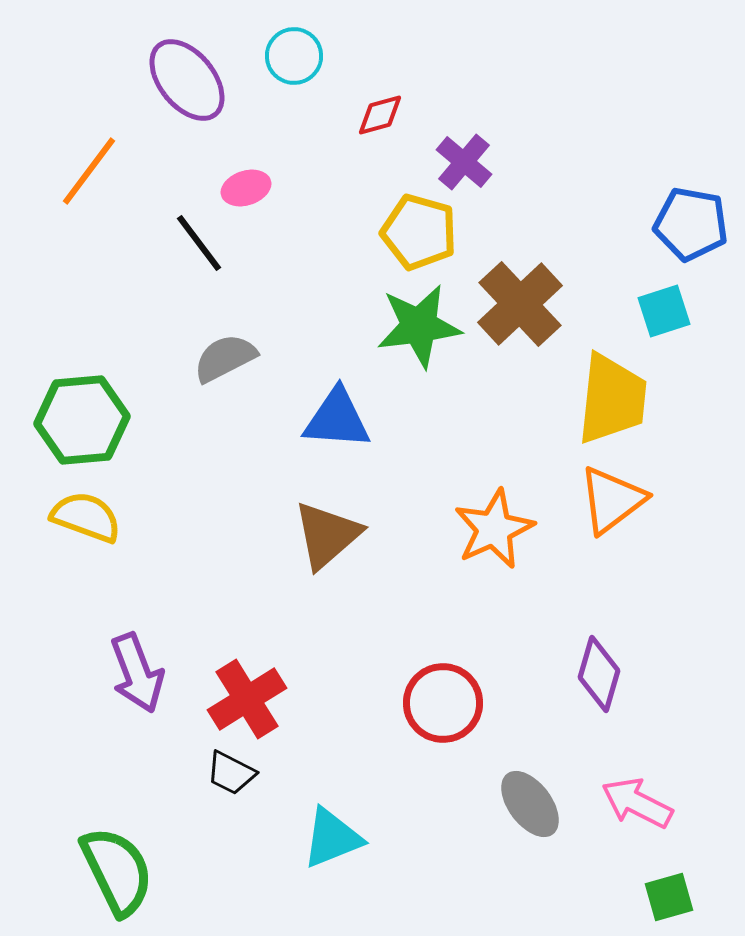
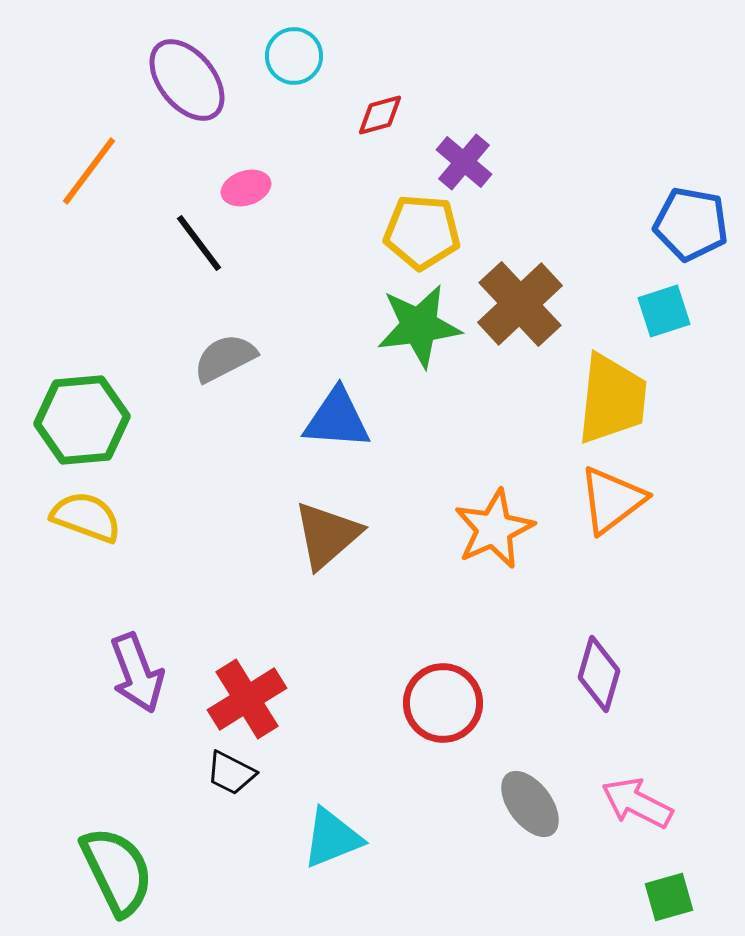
yellow pentagon: moved 3 px right; rotated 12 degrees counterclockwise
